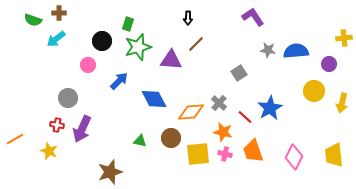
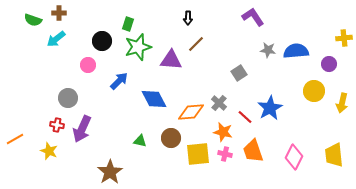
brown star: rotated 15 degrees counterclockwise
